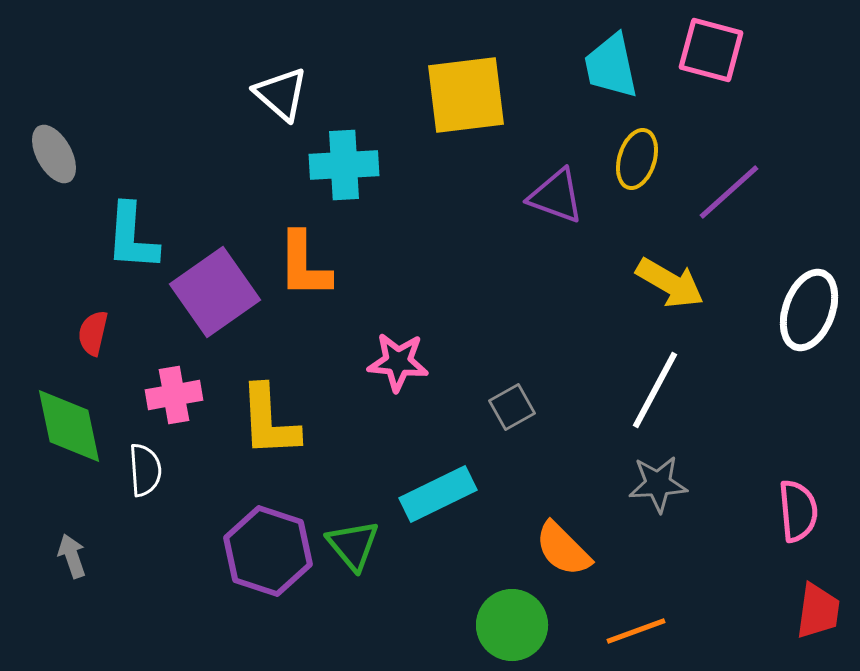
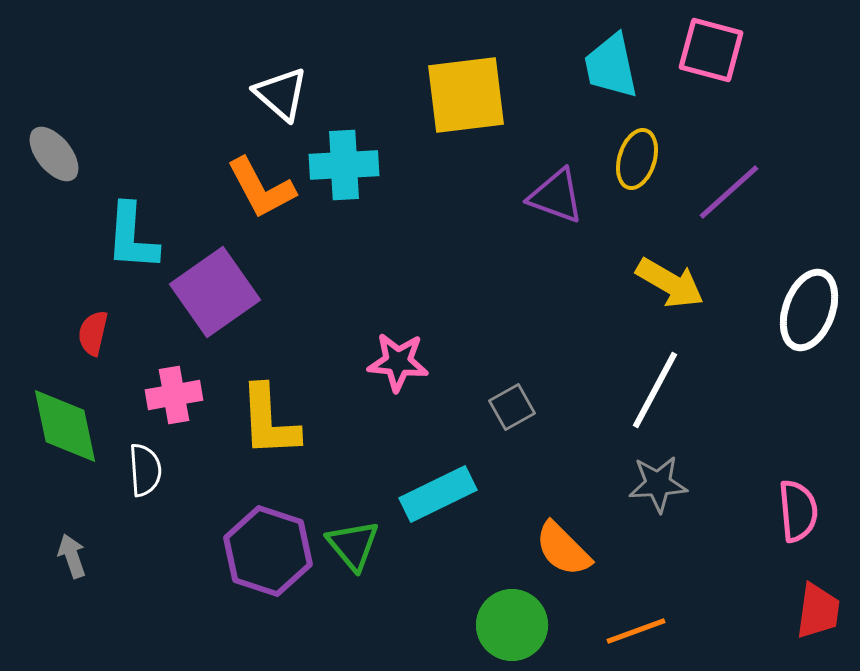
gray ellipse: rotated 10 degrees counterclockwise
orange L-shape: moved 43 px left, 77 px up; rotated 28 degrees counterclockwise
green diamond: moved 4 px left
